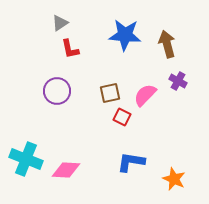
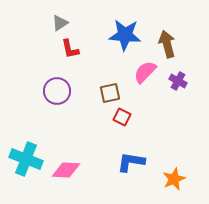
pink semicircle: moved 23 px up
orange star: rotated 25 degrees clockwise
